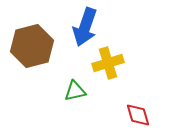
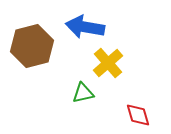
blue arrow: rotated 81 degrees clockwise
yellow cross: rotated 24 degrees counterclockwise
green triangle: moved 8 px right, 2 px down
